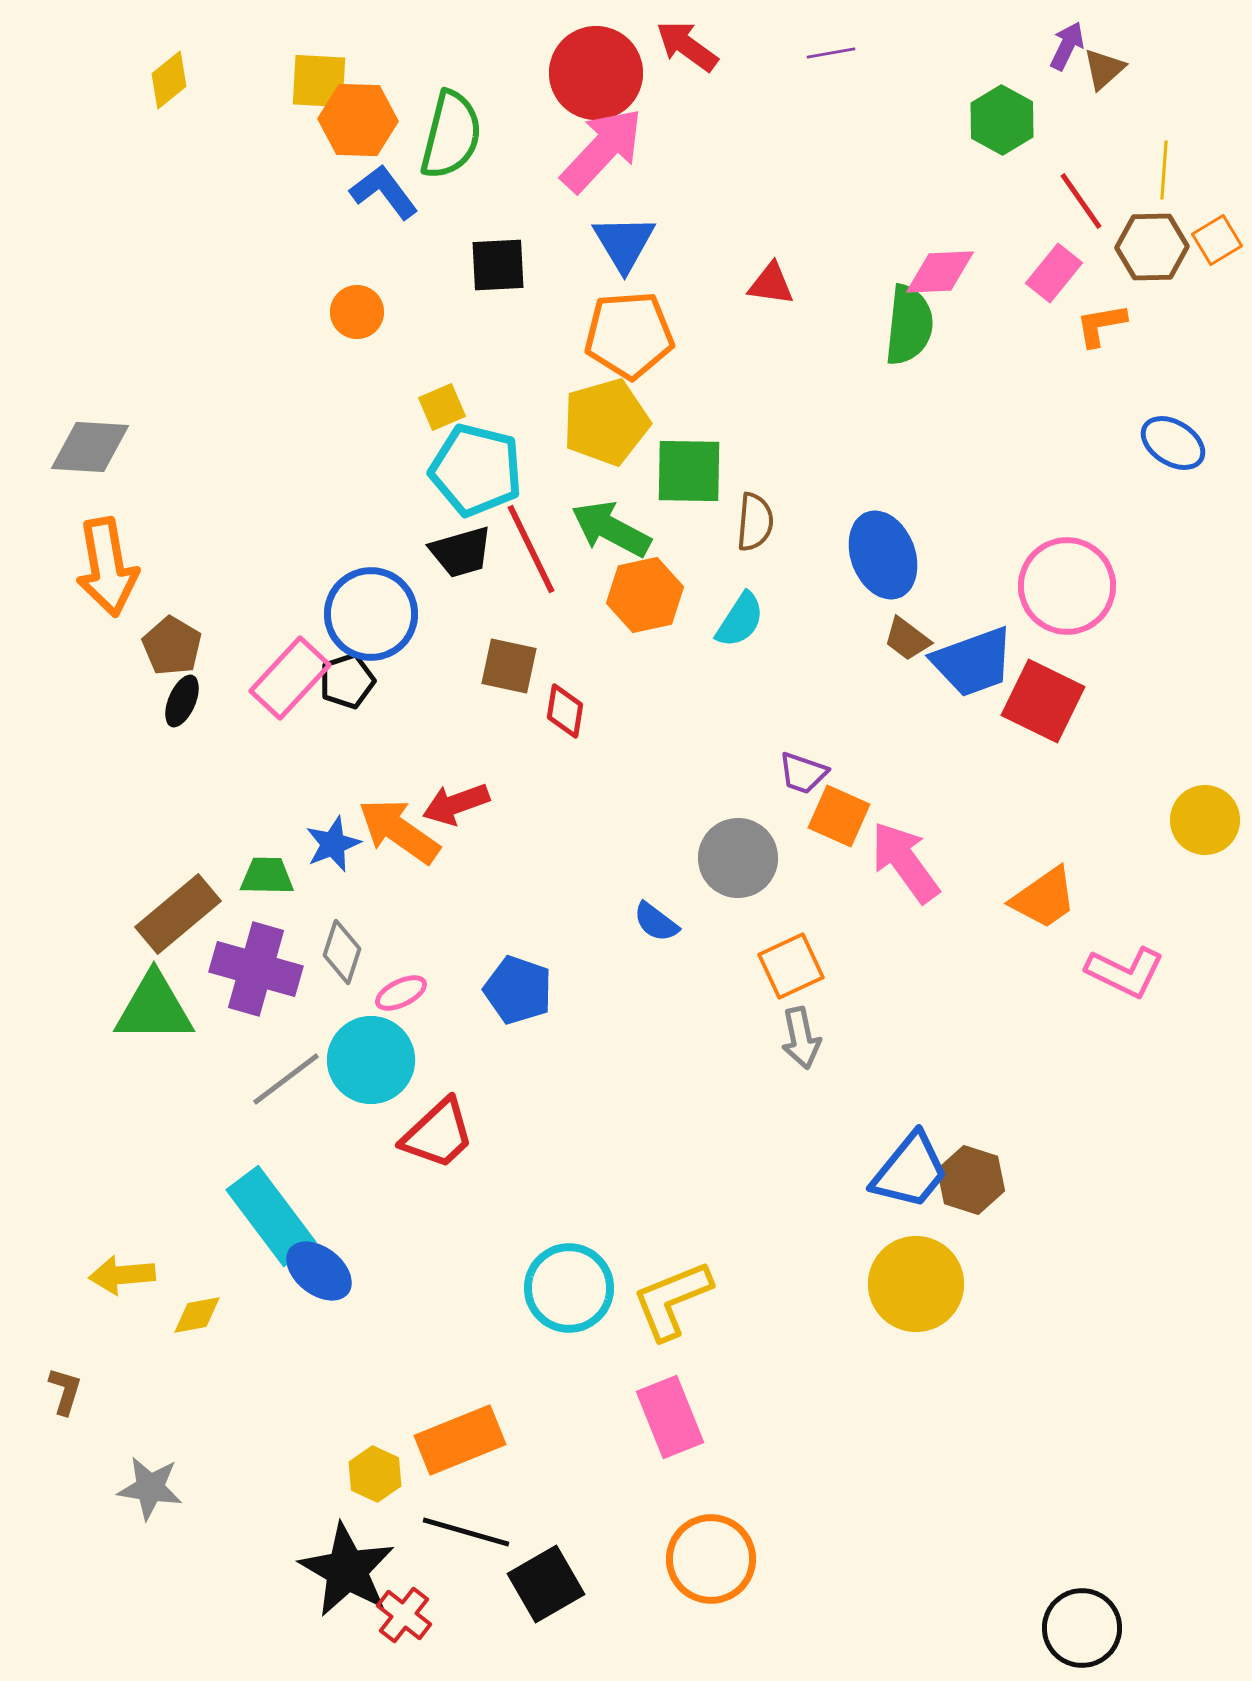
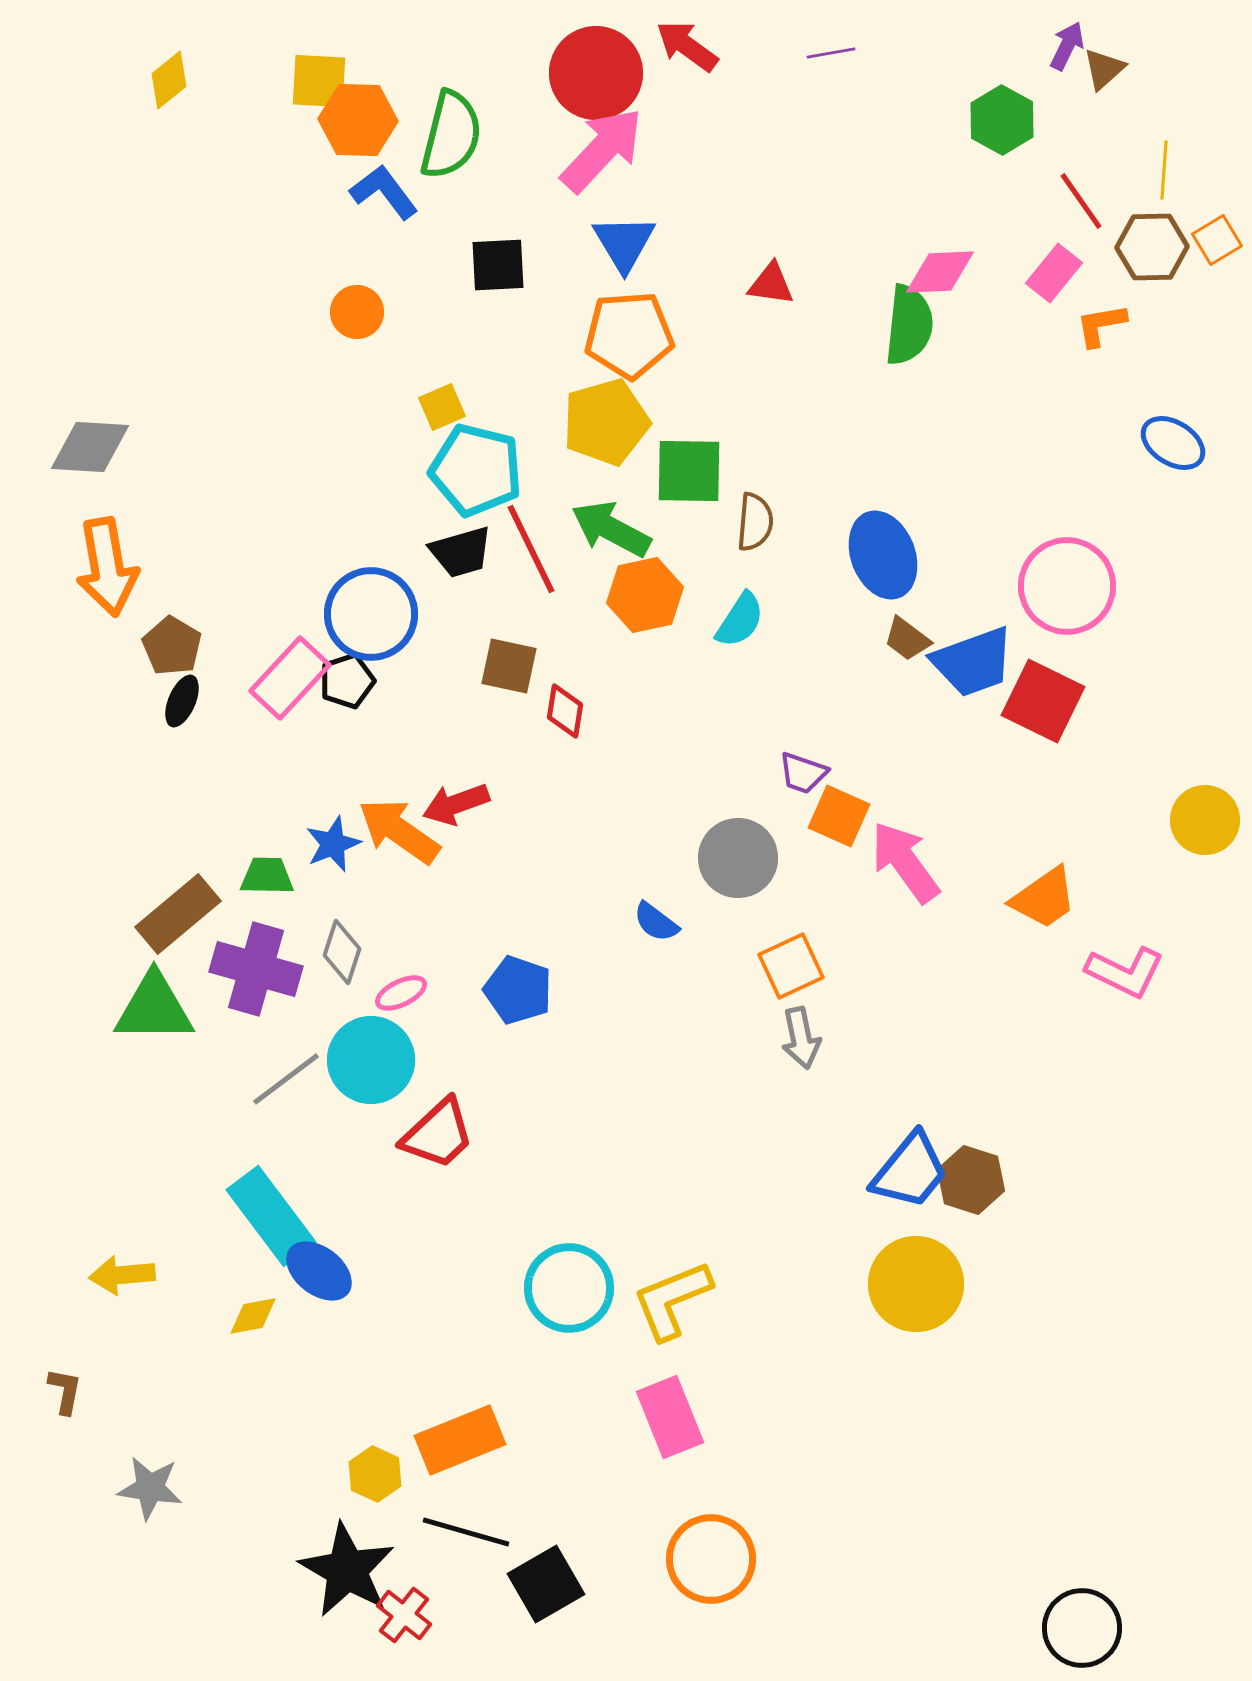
yellow diamond at (197, 1315): moved 56 px right, 1 px down
brown L-shape at (65, 1391): rotated 6 degrees counterclockwise
